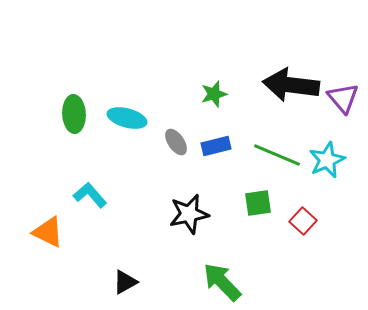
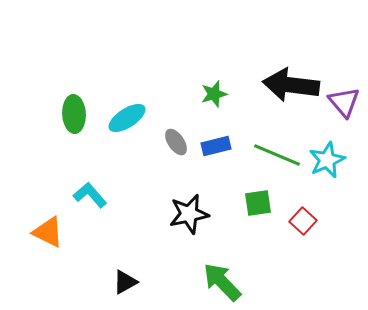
purple triangle: moved 1 px right, 4 px down
cyan ellipse: rotated 48 degrees counterclockwise
